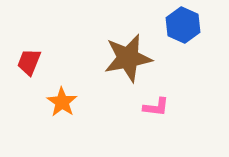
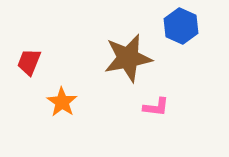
blue hexagon: moved 2 px left, 1 px down
